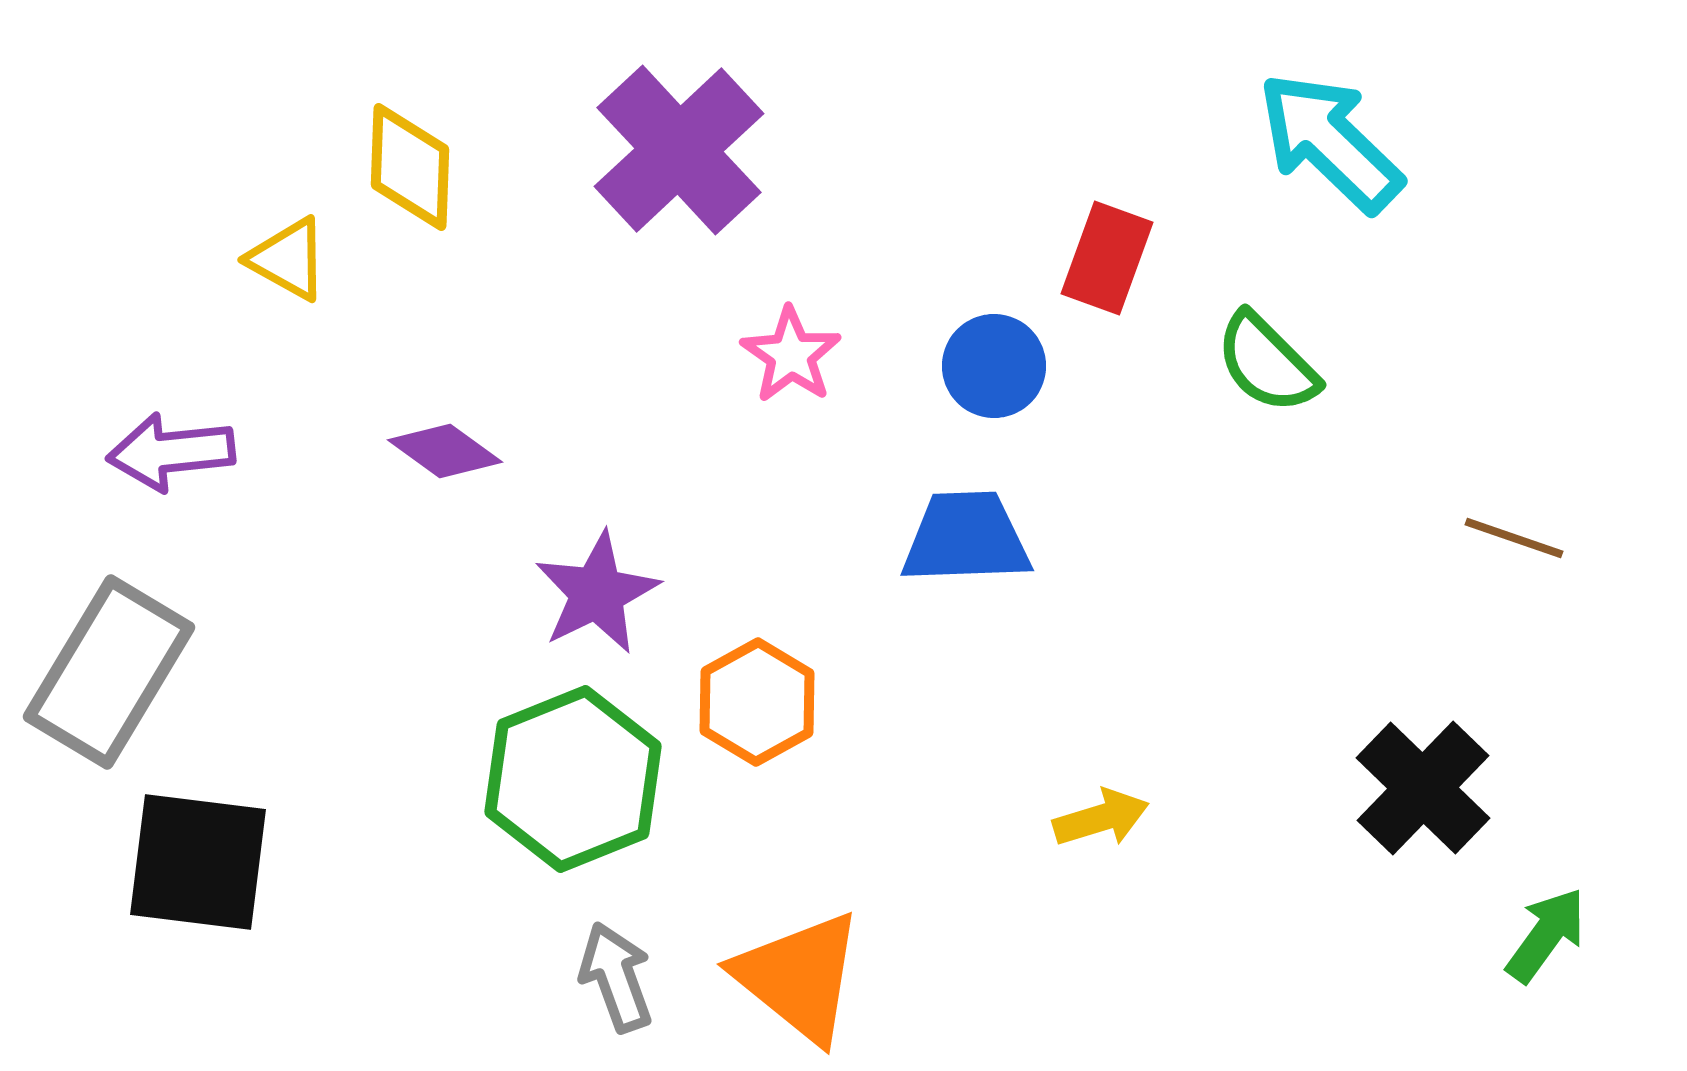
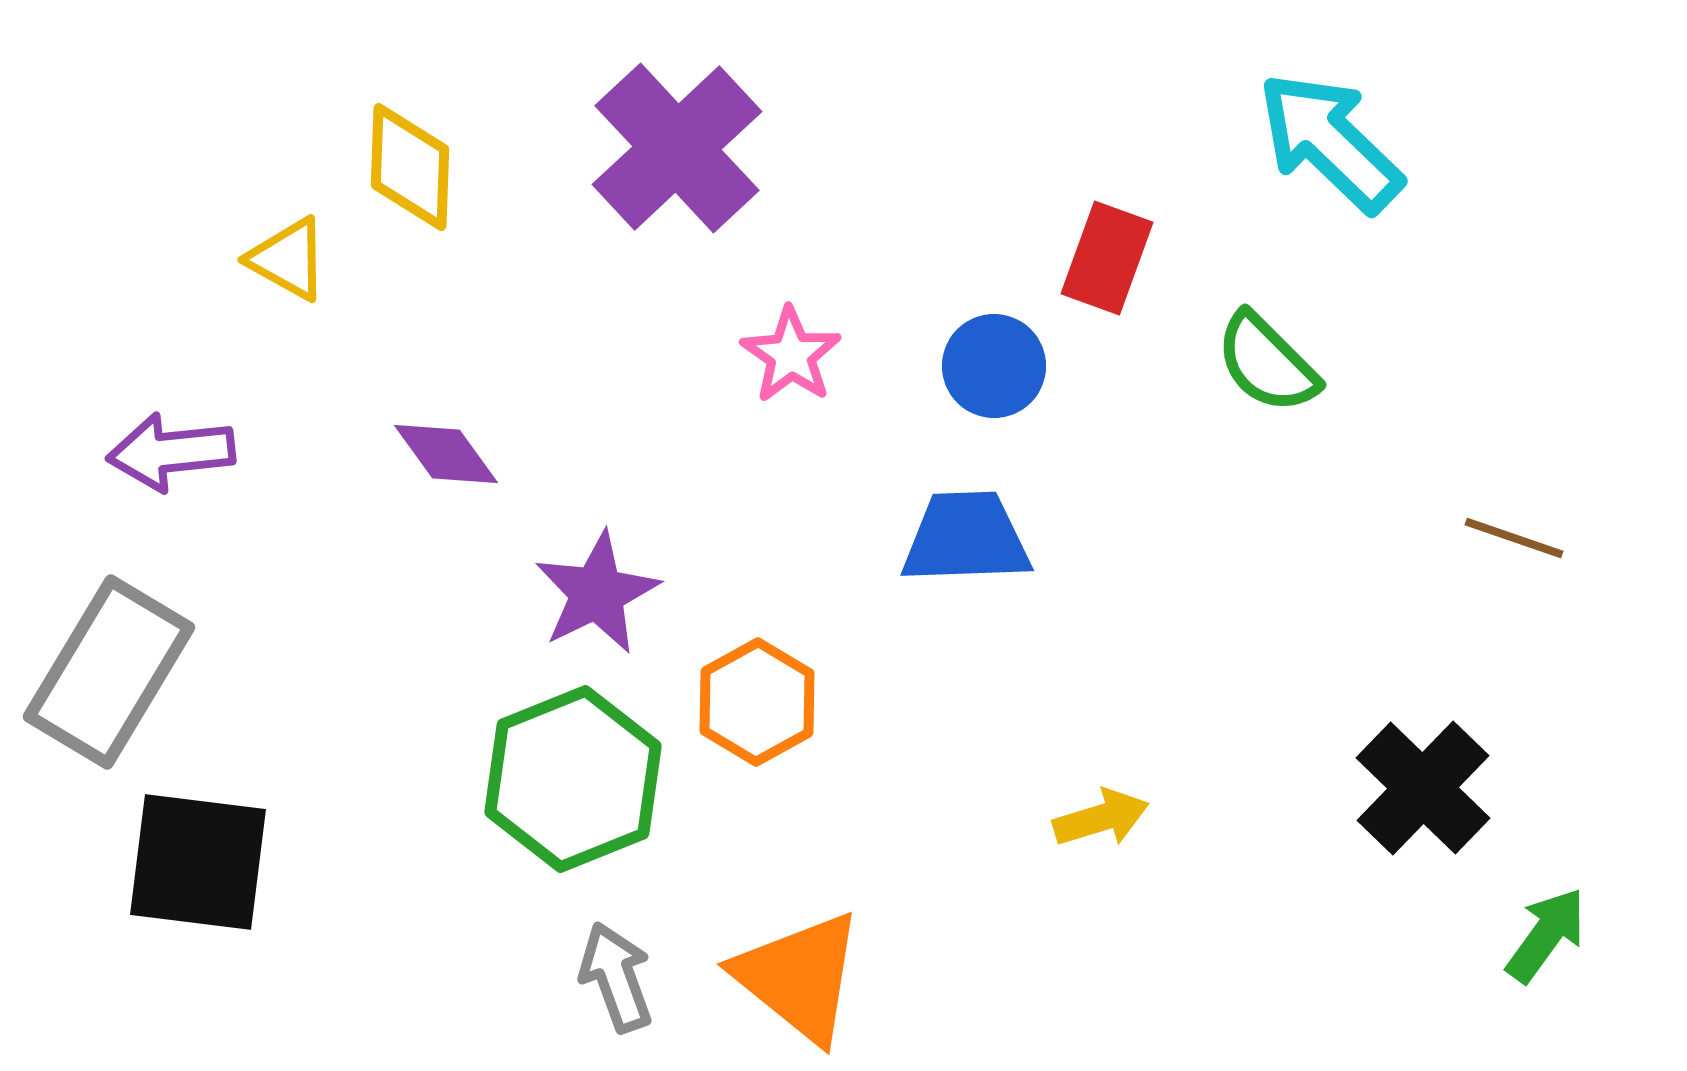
purple cross: moved 2 px left, 2 px up
purple diamond: moved 1 px right, 3 px down; rotated 18 degrees clockwise
